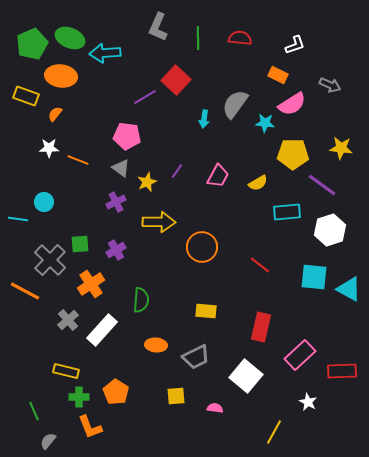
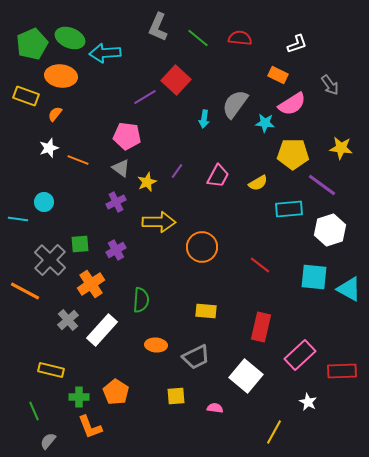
green line at (198, 38): rotated 50 degrees counterclockwise
white L-shape at (295, 45): moved 2 px right, 1 px up
gray arrow at (330, 85): rotated 30 degrees clockwise
white star at (49, 148): rotated 18 degrees counterclockwise
cyan rectangle at (287, 212): moved 2 px right, 3 px up
yellow rectangle at (66, 371): moved 15 px left, 1 px up
